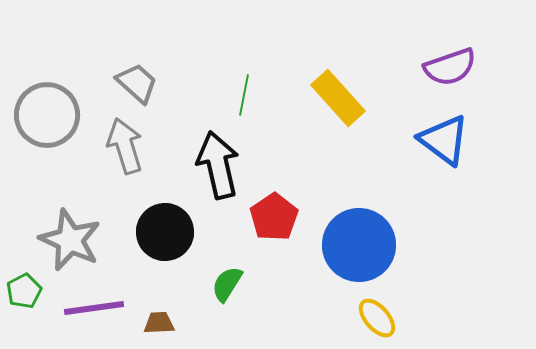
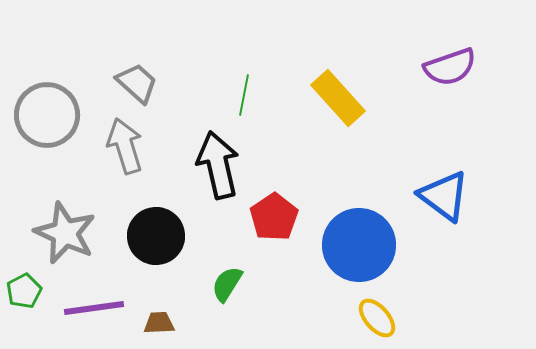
blue triangle: moved 56 px down
black circle: moved 9 px left, 4 px down
gray star: moved 5 px left, 7 px up
